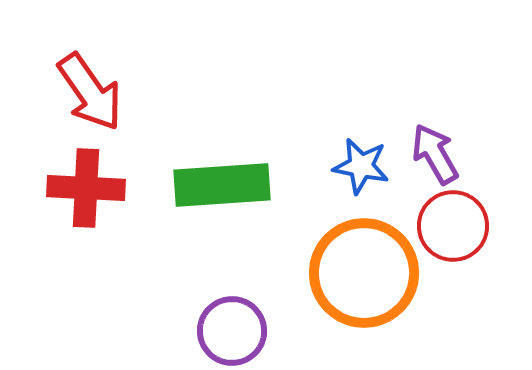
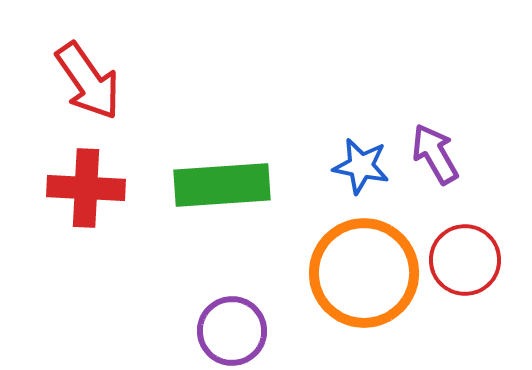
red arrow: moved 2 px left, 11 px up
red circle: moved 12 px right, 34 px down
